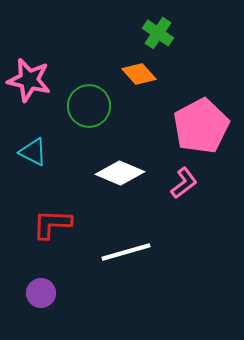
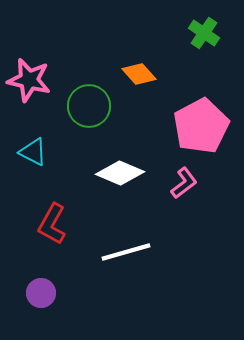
green cross: moved 46 px right
red L-shape: rotated 63 degrees counterclockwise
